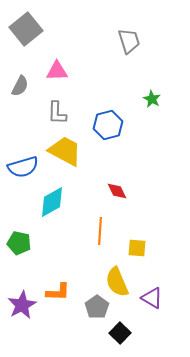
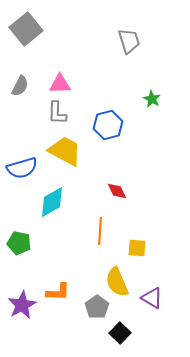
pink triangle: moved 3 px right, 13 px down
blue semicircle: moved 1 px left, 1 px down
